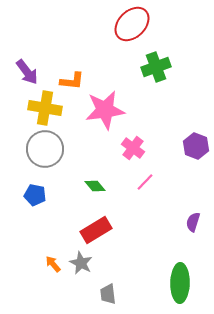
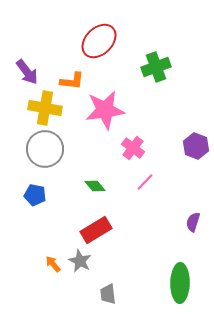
red ellipse: moved 33 px left, 17 px down
gray star: moved 1 px left, 2 px up
